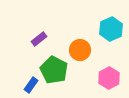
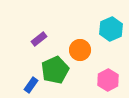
green pentagon: moved 1 px right; rotated 20 degrees clockwise
pink hexagon: moved 1 px left, 2 px down
